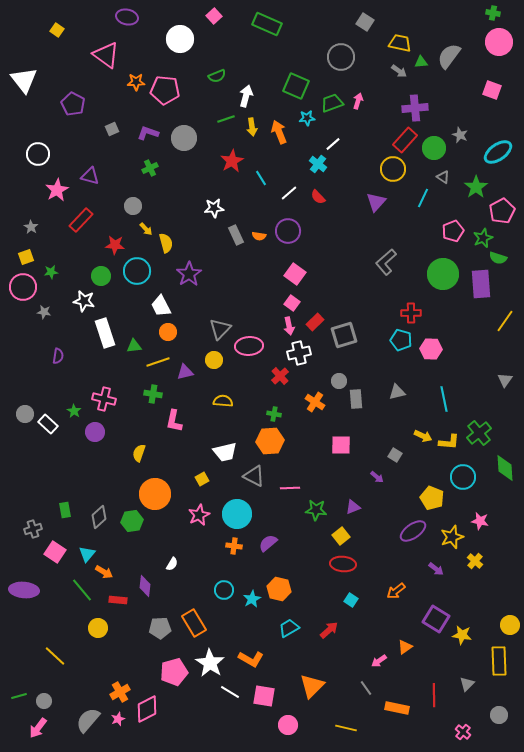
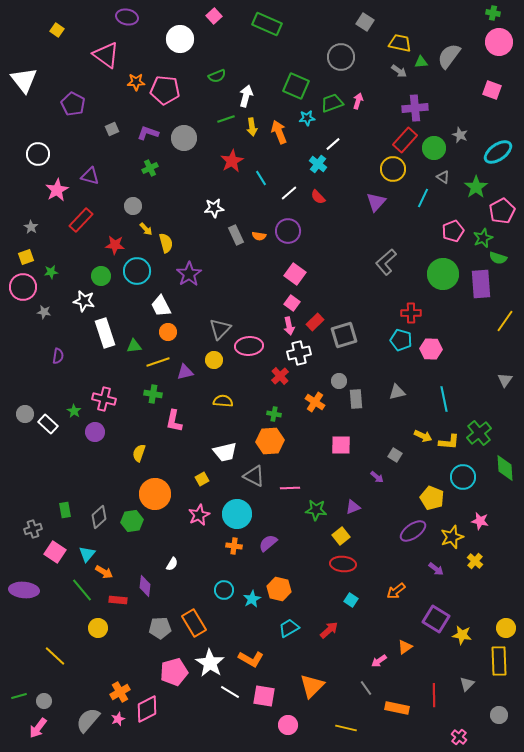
yellow circle at (510, 625): moved 4 px left, 3 px down
pink cross at (463, 732): moved 4 px left, 5 px down
